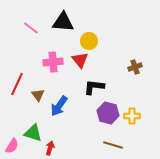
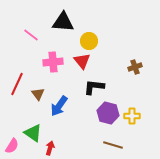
pink line: moved 7 px down
red triangle: moved 2 px right, 1 px down
brown triangle: moved 1 px up
green triangle: rotated 18 degrees clockwise
